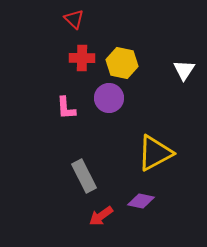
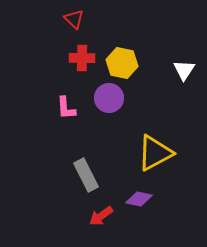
gray rectangle: moved 2 px right, 1 px up
purple diamond: moved 2 px left, 2 px up
